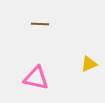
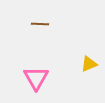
pink triangle: rotated 48 degrees clockwise
